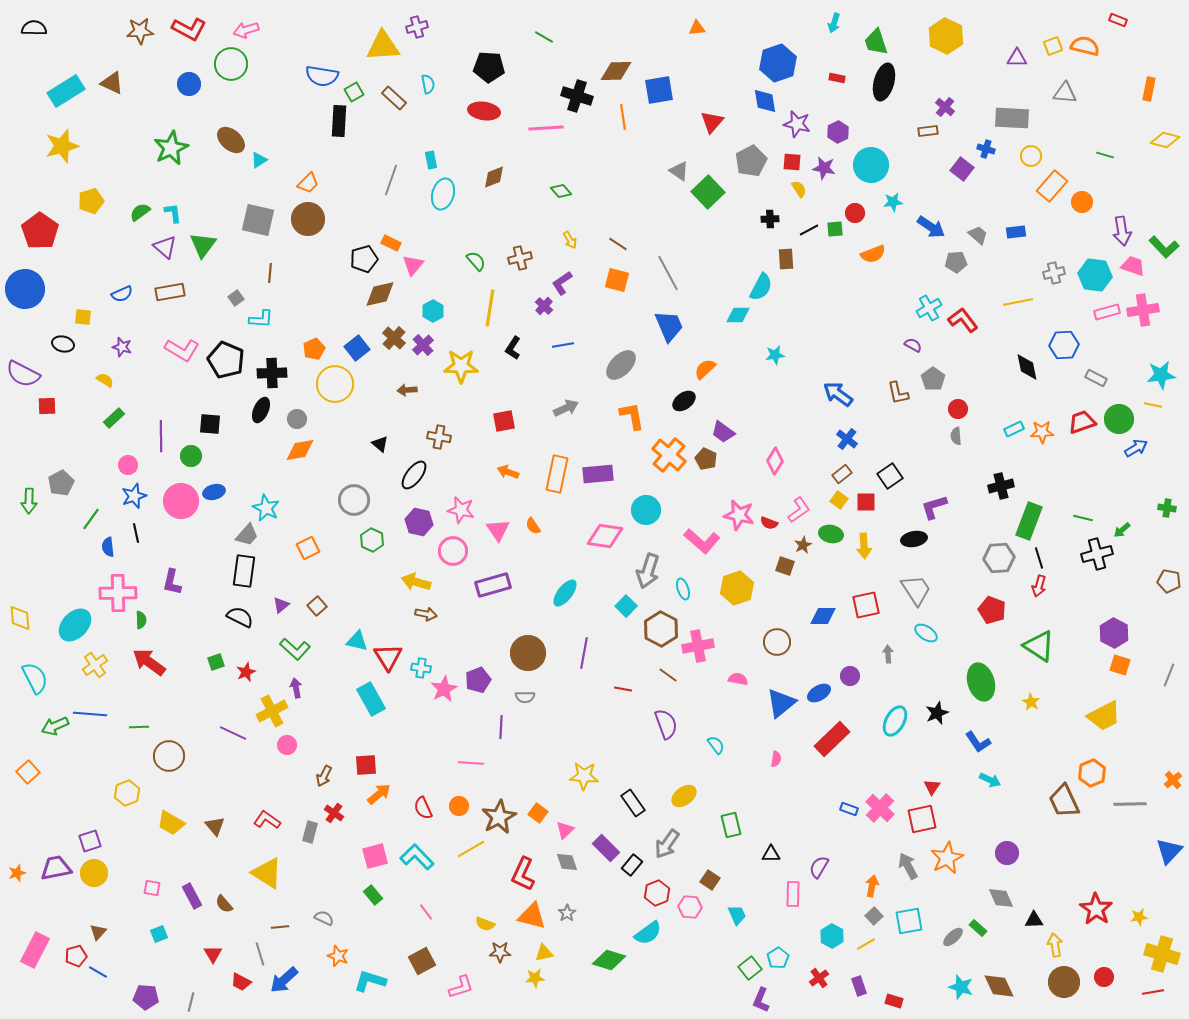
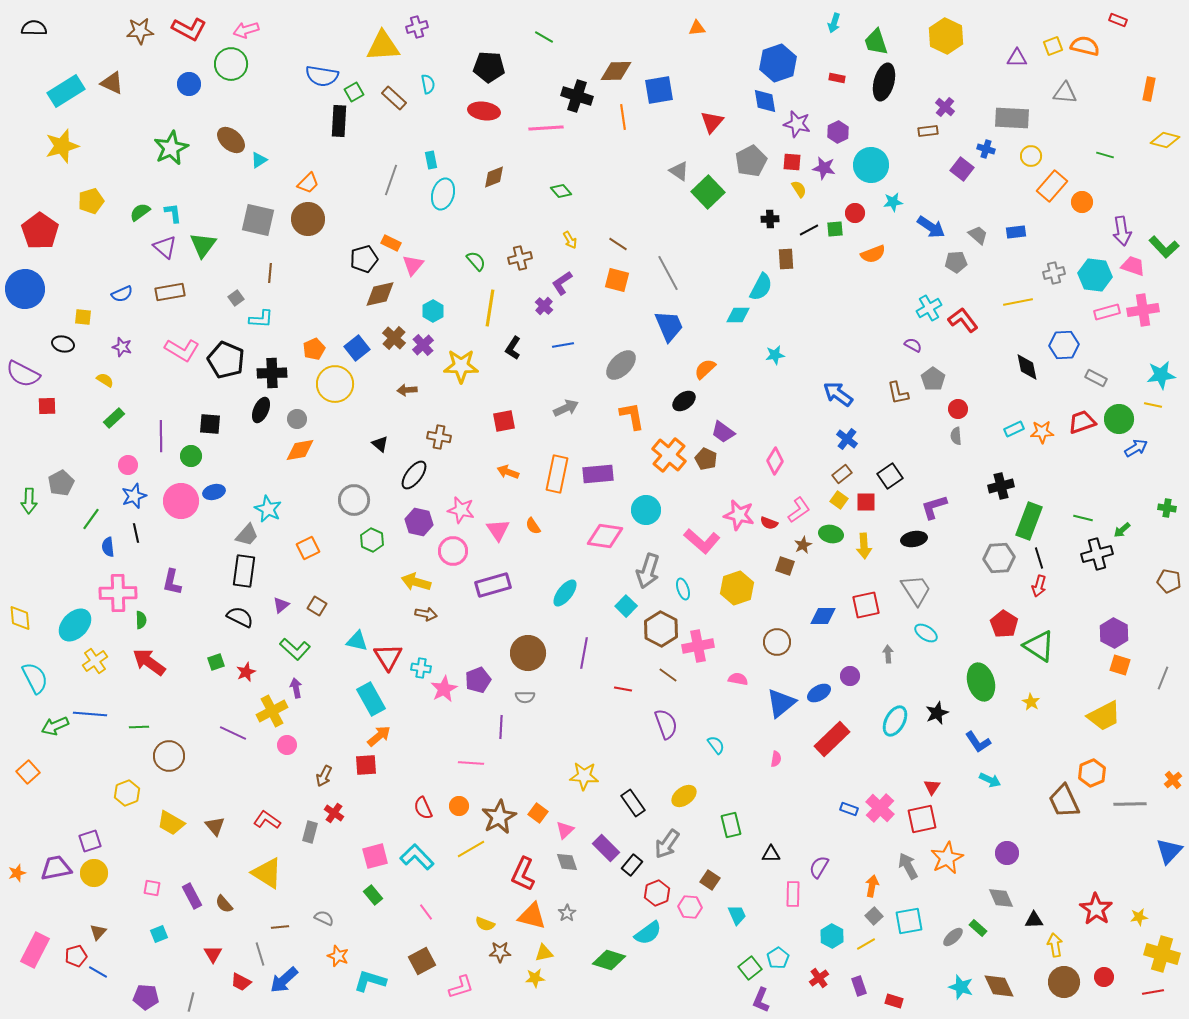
cyan star at (266, 508): moved 2 px right, 1 px down
brown square at (317, 606): rotated 18 degrees counterclockwise
red pentagon at (992, 610): moved 12 px right, 14 px down; rotated 12 degrees clockwise
yellow cross at (95, 665): moved 4 px up
gray line at (1169, 675): moved 6 px left, 3 px down
orange arrow at (379, 794): moved 58 px up
